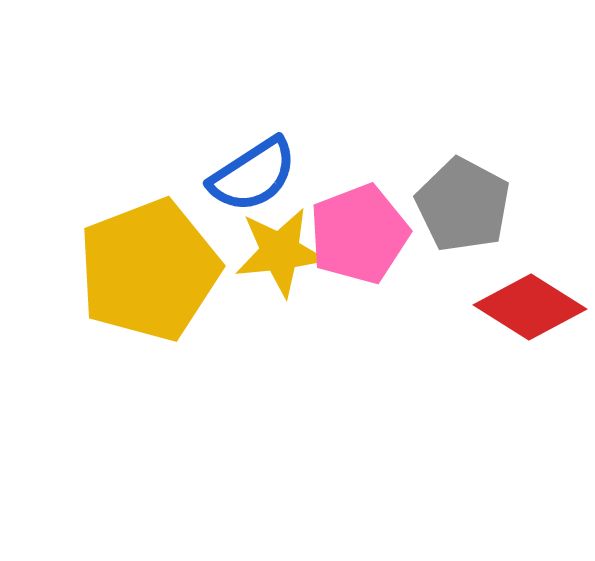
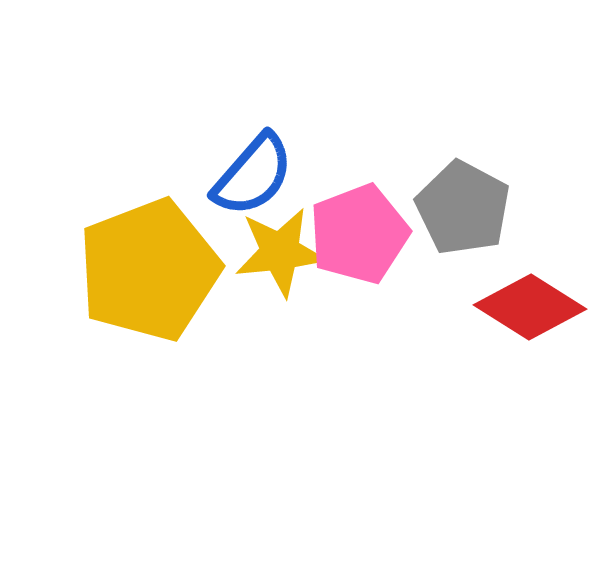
blue semicircle: rotated 16 degrees counterclockwise
gray pentagon: moved 3 px down
